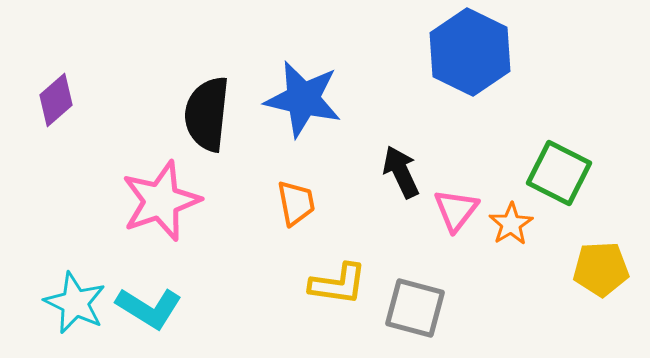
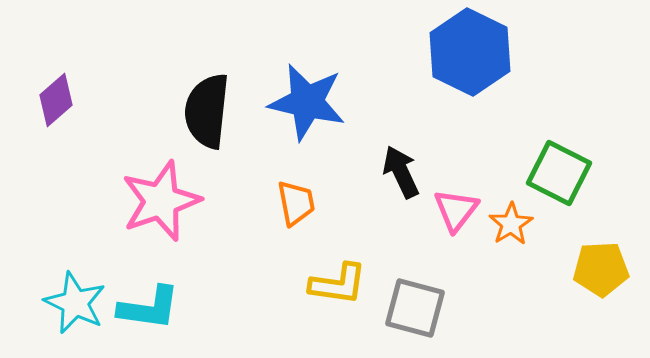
blue star: moved 4 px right, 3 px down
black semicircle: moved 3 px up
cyan L-shape: rotated 24 degrees counterclockwise
